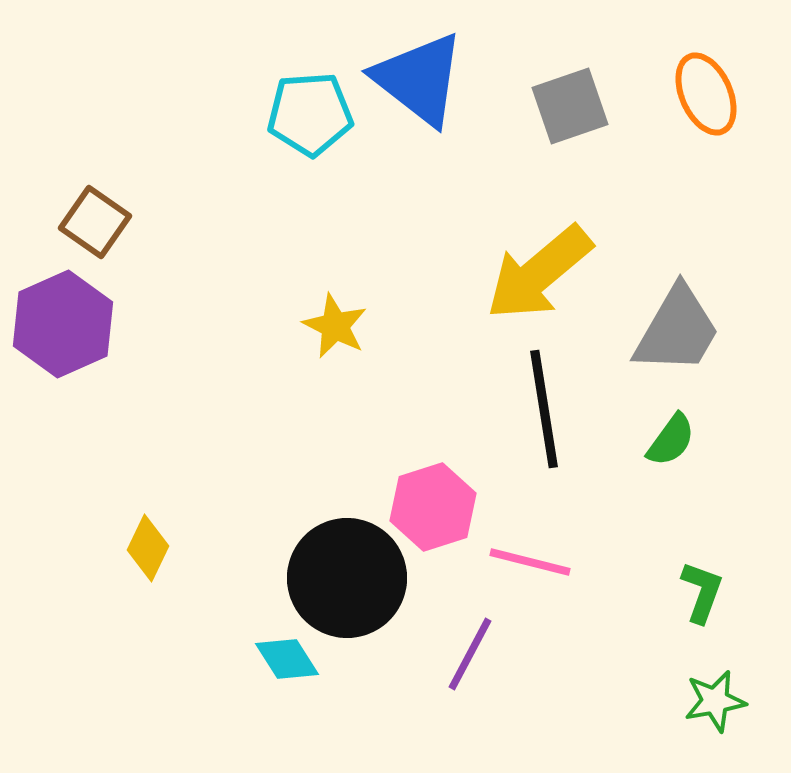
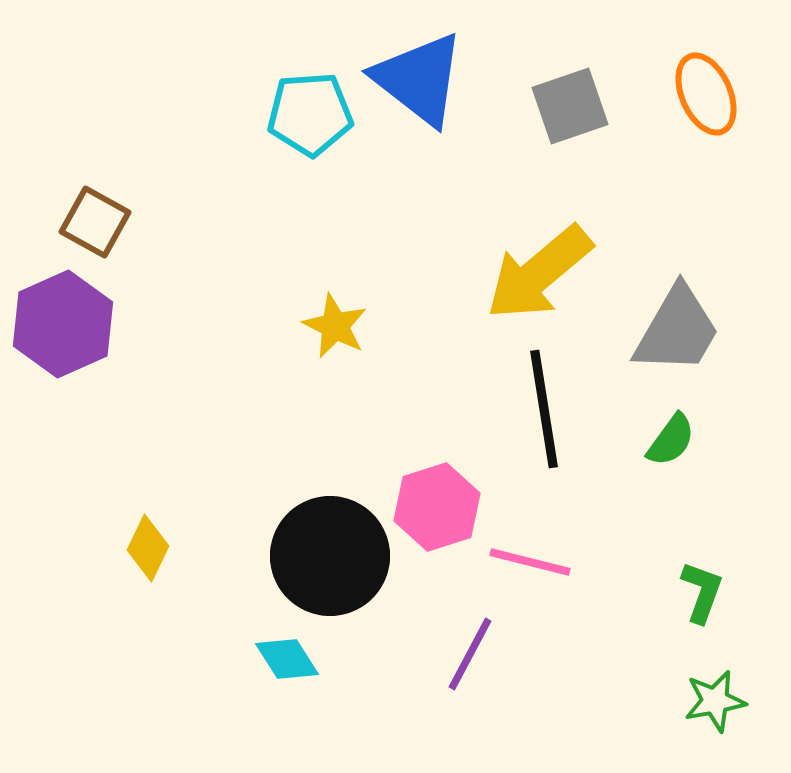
brown square: rotated 6 degrees counterclockwise
pink hexagon: moved 4 px right
black circle: moved 17 px left, 22 px up
